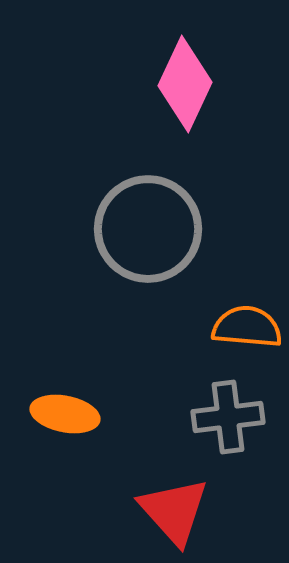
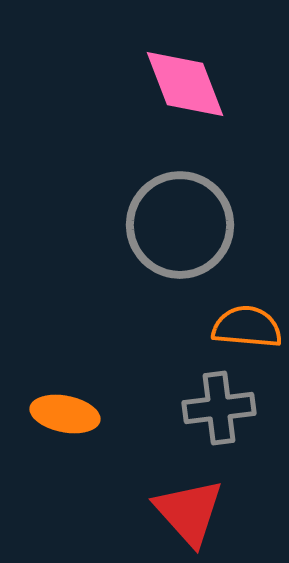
pink diamond: rotated 46 degrees counterclockwise
gray circle: moved 32 px right, 4 px up
gray cross: moved 9 px left, 9 px up
red triangle: moved 15 px right, 1 px down
